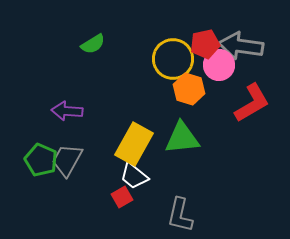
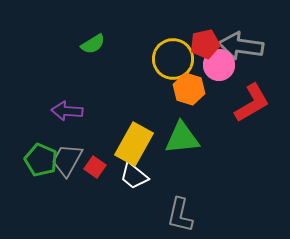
red square: moved 27 px left, 30 px up; rotated 25 degrees counterclockwise
